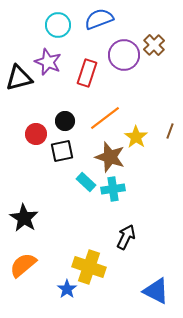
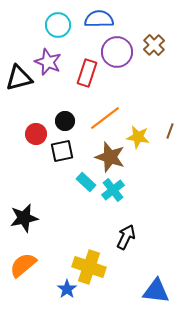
blue semicircle: rotated 20 degrees clockwise
purple circle: moved 7 px left, 3 px up
yellow star: moved 2 px right; rotated 25 degrees counterclockwise
cyan cross: moved 1 px down; rotated 30 degrees counterclockwise
black star: rotated 28 degrees clockwise
blue triangle: rotated 20 degrees counterclockwise
